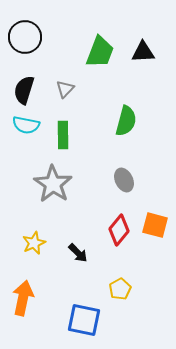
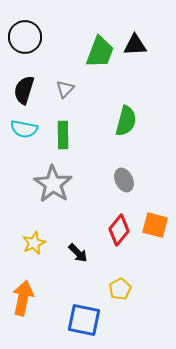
black triangle: moved 8 px left, 7 px up
cyan semicircle: moved 2 px left, 4 px down
